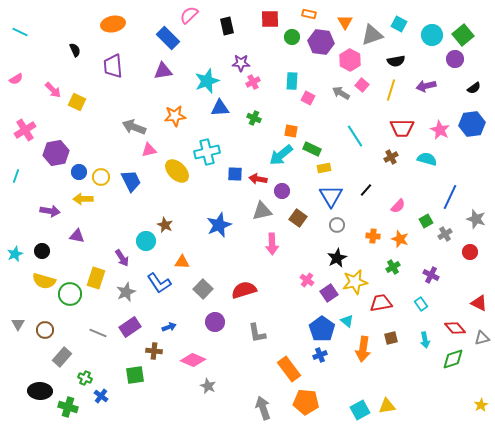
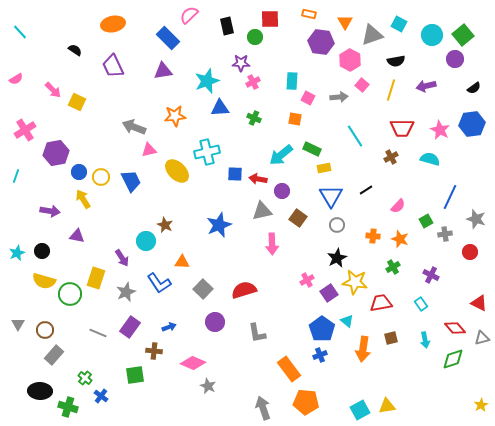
cyan line at (20, 32): rotated 21 degrees clockwise
green circle at (292, 37): moved 37 px left
black semicircle at (75, 50): rotated 32 degrees counterclockwise
purple trapezoid at (113, 66): rotated 20 degrees counterclockwise
gray arrow at (341, 93): moved 2 px left, 4 px down; rotated 144 degrees clockwise
orange square at (291, 131): moved 4 px right, 12 px up
cyan semicircle at (427, 159): moved 3 px right
black line at (366, 190): rotated 16 degrees clockwise
yellow arrow at (83, 199): rotated 60 degrees clockwise
gray cross at (445, 234): rotated 24 degrees clockwise
cyan star at (15, 254): moved 2 px right, 1 px up
pink cross at (307, 280): rotated 24 degrees clockwise
yellow star at (355, 282): rotated 20 degrees clockwise
purple rectangle at (130, 327): rotated 20 degrees counterclockwise
gray rectangle at (62, 357): moved 8 px left, 2 px up
pink diamond at (193, 360): moved 3 px down
green cross at (85, 378): rotated 16 degrees clockwise
